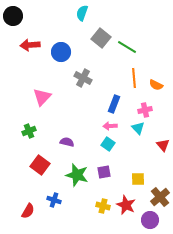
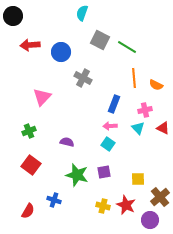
gray square: moved 1 px left, 2 px down; rotated 12 degrees counterclockwise
red triangle: moved 17 px up; rotated 24 degrees counterclockwise
red square: moved 9 px left
